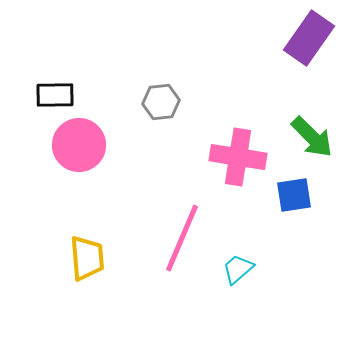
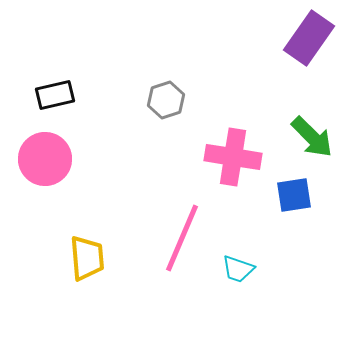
black rectangle: rotated 12 degrees counterclockwise
gray hexagon: moved 5 px right, 2 px up; rotated 12 degrees counterclockwise
pink circle: moved 34 px left, 14 px down
pink cross: moved 5 px left
cyan trapezoid: rotated 120 degrees counterclockwise
